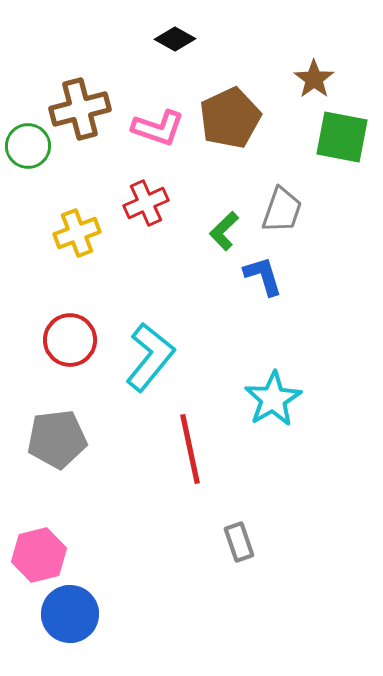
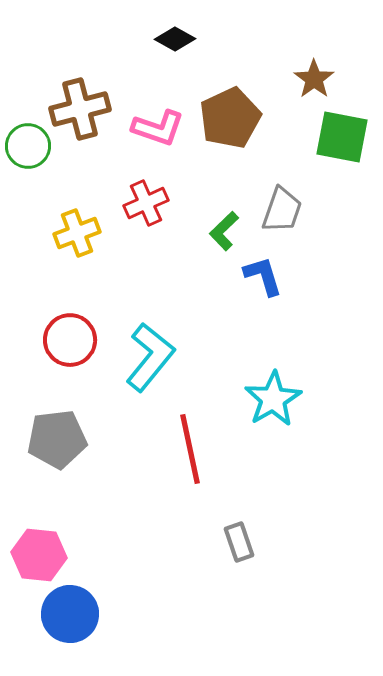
pink hexagon: rotated 20 degrees clockwise
